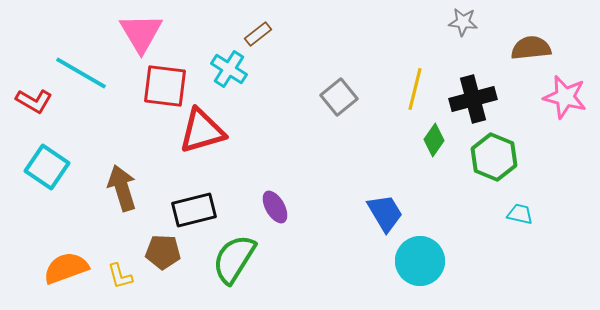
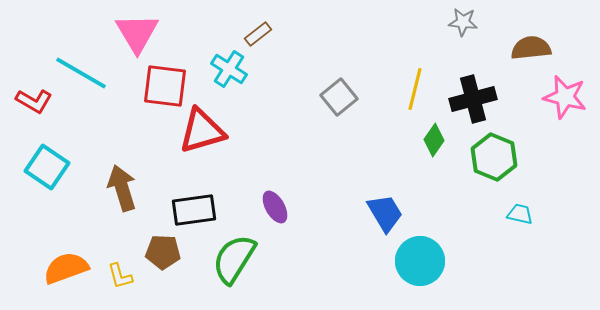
pink triangle: moved 4 px left
black rectangle: rotated 6 degrees clockwise
